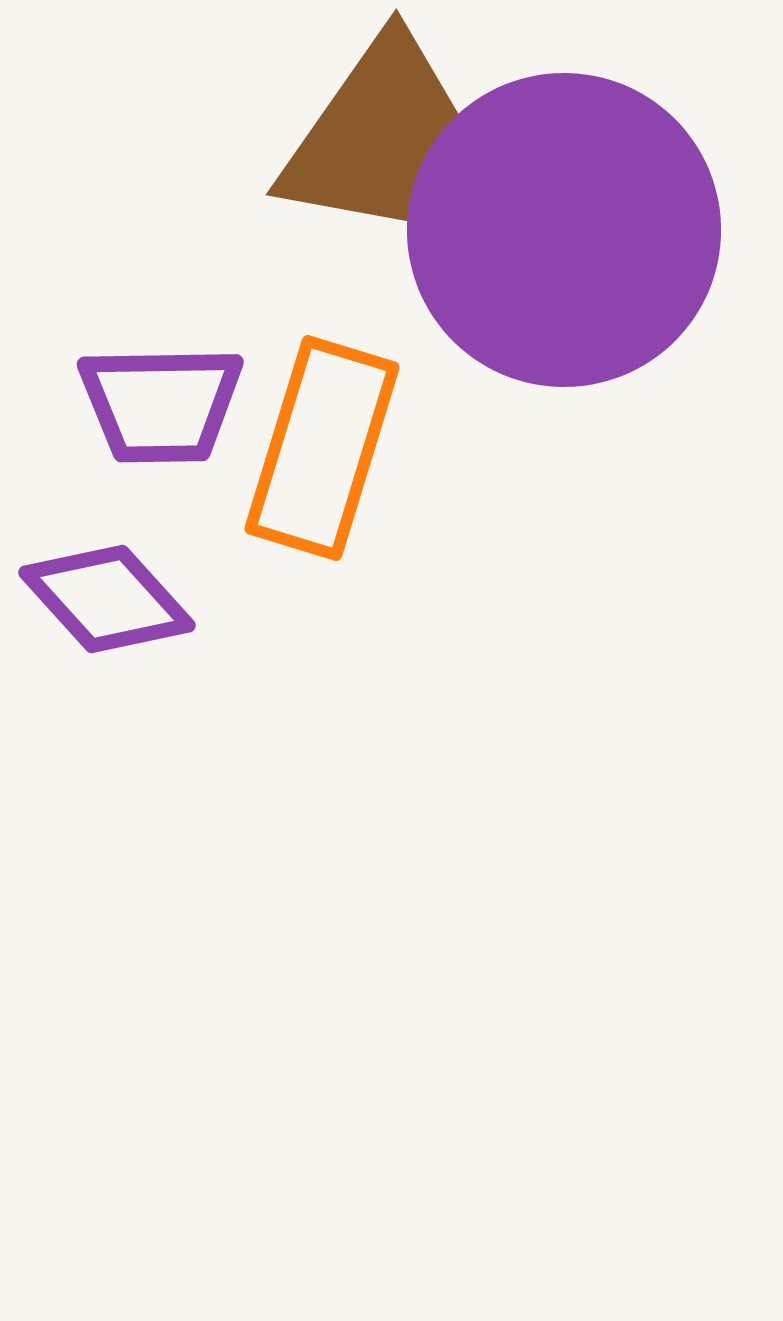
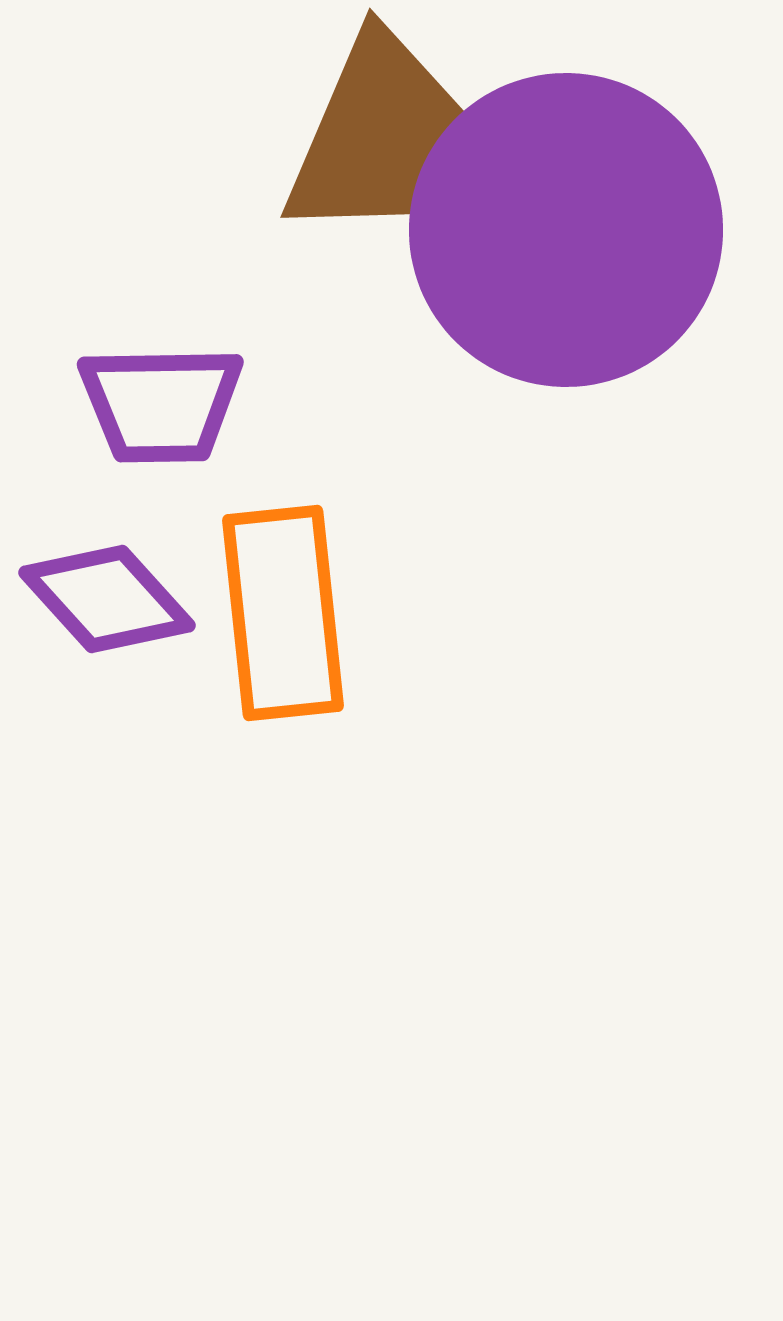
brown trapezoid: rotated 12 degrees counterclockwise
purple circle: moved 2 px right
orange rectangle: moved 39 px left, 165 px down; rotated 23 degrees counterclockwise
